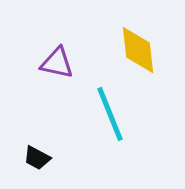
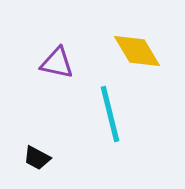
yellow diamond: moved 1 px left, 1 px down; rotated 24 degrees counterclockwise
cyan line: rotated 8 degrees clockwise
